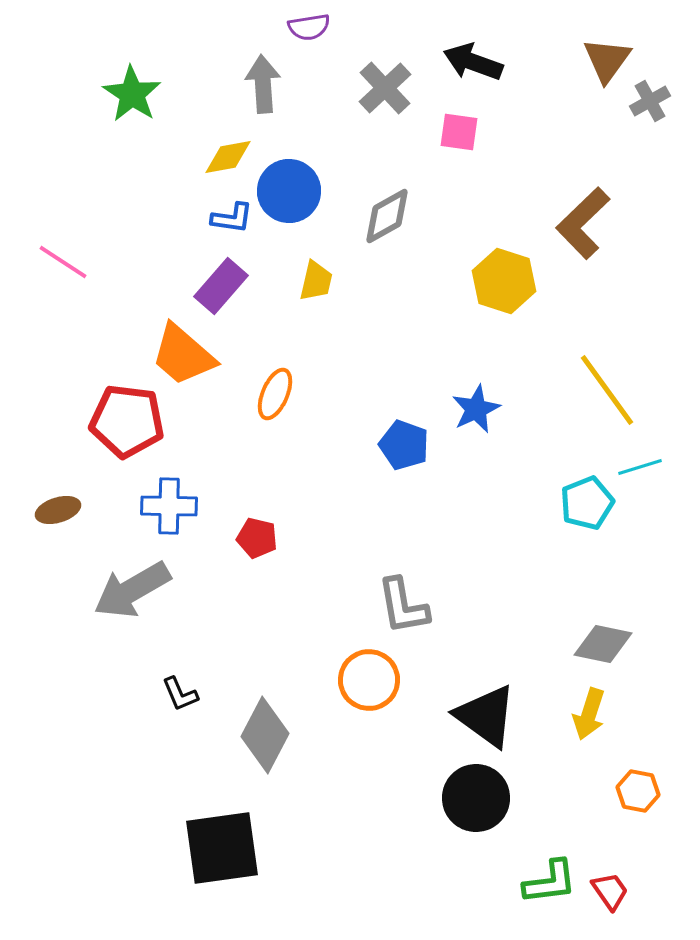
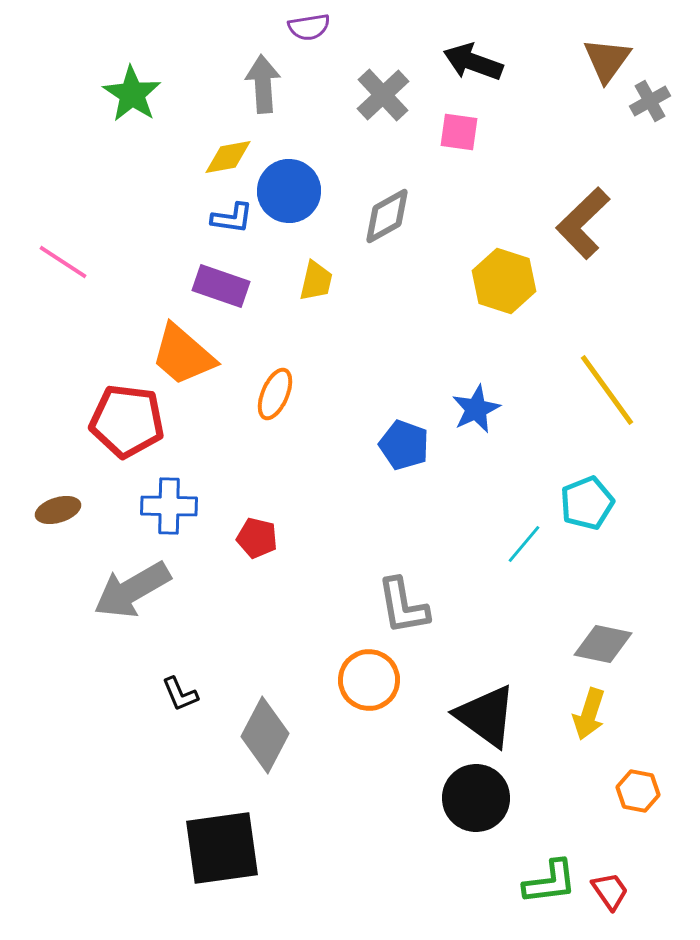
gray cross at (385, 88): moved 2 px left, 7 px down
purple rectangle at (221, 286): rotated 68 degrees clockwise
cyan line at (640, 467): moved 116 px left, 77 px down; rotated 33 degrees counterclockwise
